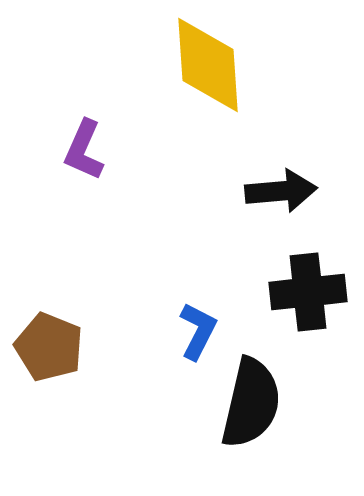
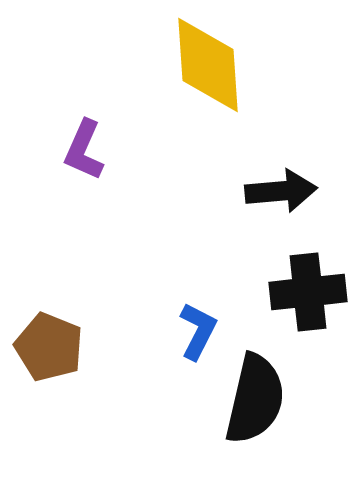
black semicircle: moved 4 px right, 4 px up
